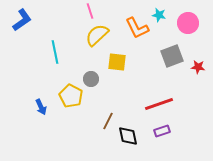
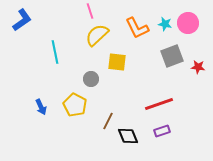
cyan star: moved 6 px right, 9 px down
yellow pentagon: moved 4 px right, 9 px down
black diamond: rotated 10 degrees counterclockwise
